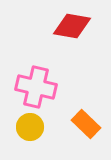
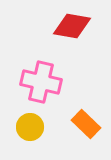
pink cross: moved 5 px right, 5 px up
